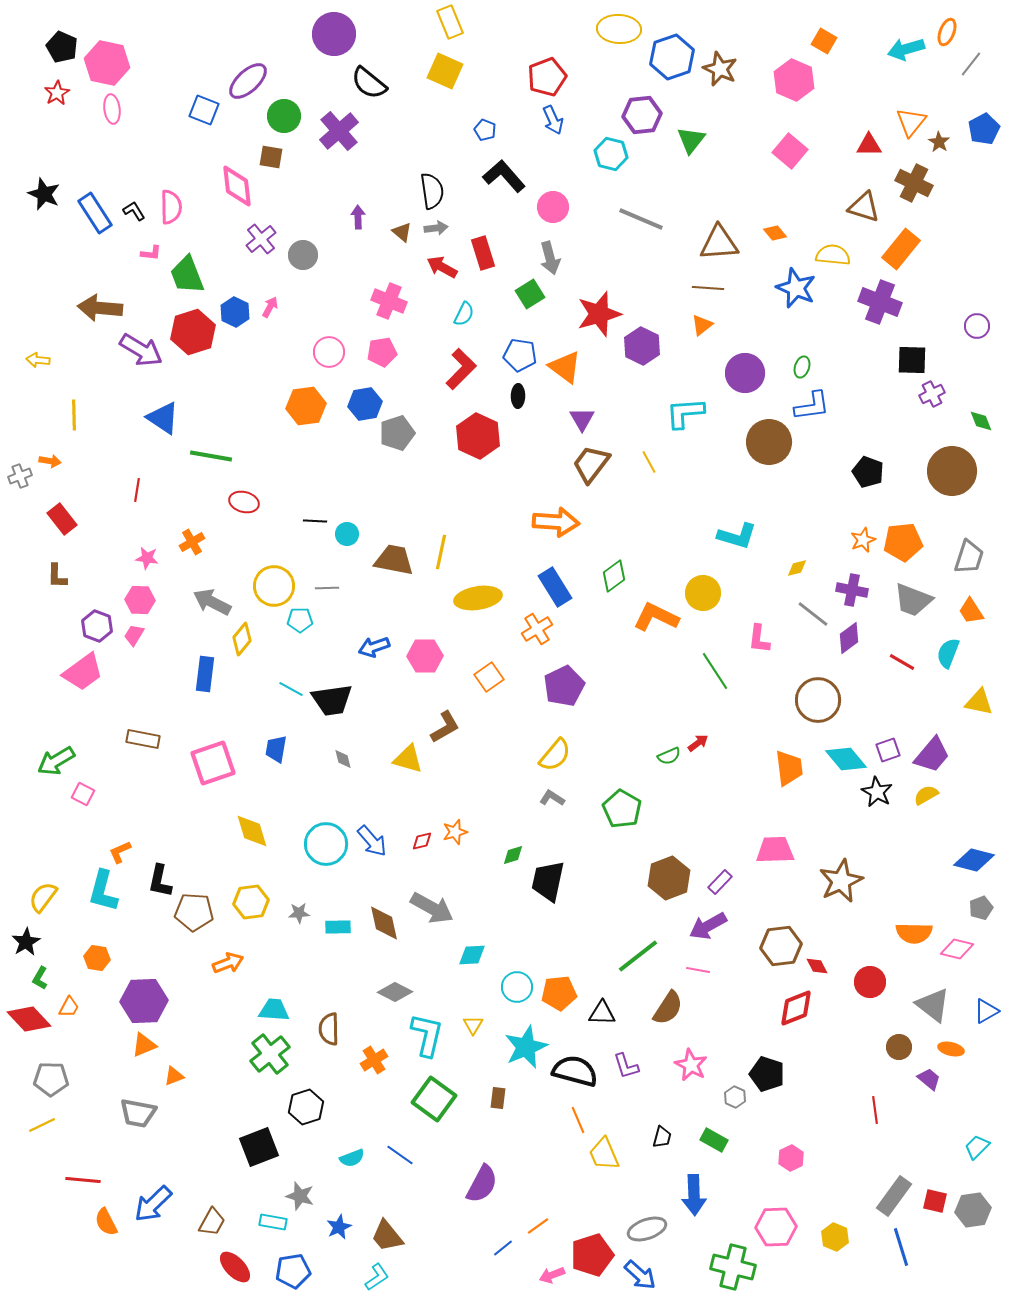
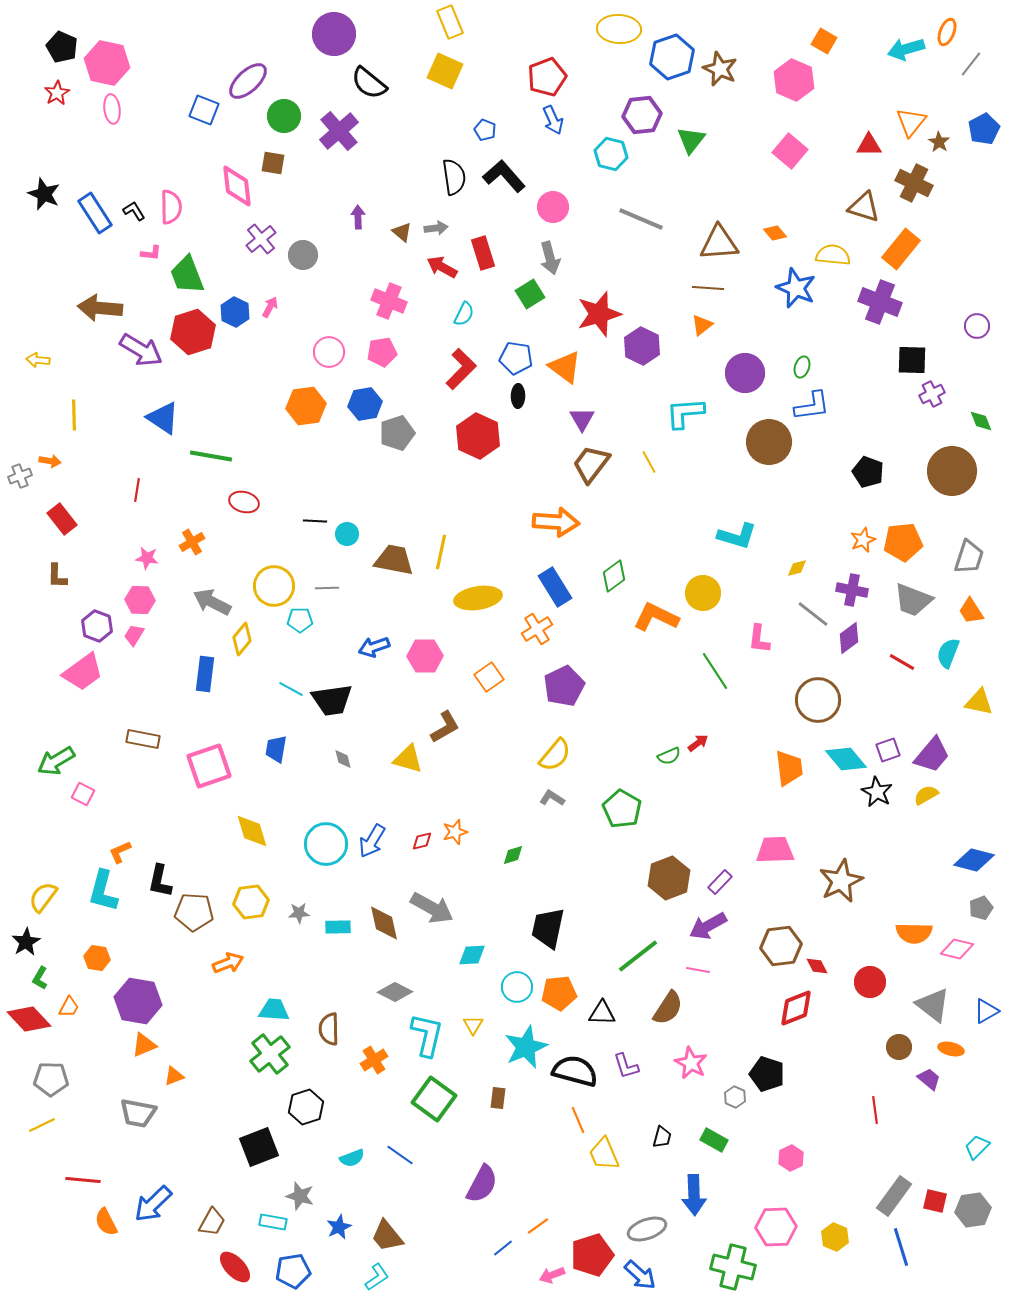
brown square at (271, 157): moved 2 px right, 6 px down
black semicircle at (432, 191): moved 22 px right, 14 px up
blue pentagon at (520, 355): moved 4 px left, 3 px down
pink square at (213, 763): moved 4 px left, 3 px down
blue arrow at (372, 841): rotated 72 degrees clockwise
black trapezoid at (548, 881): moved 47 px down
purple hexagon at (144, 1001): moved 6 px left; rotated 12 degrees clockwise
pink star at (691, 1065): moved 2 px up
